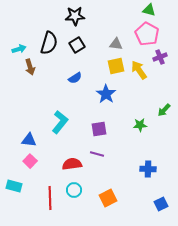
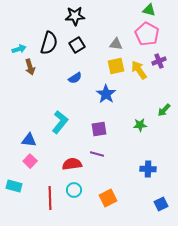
purple cross: moved 1 px left, 4 px down
